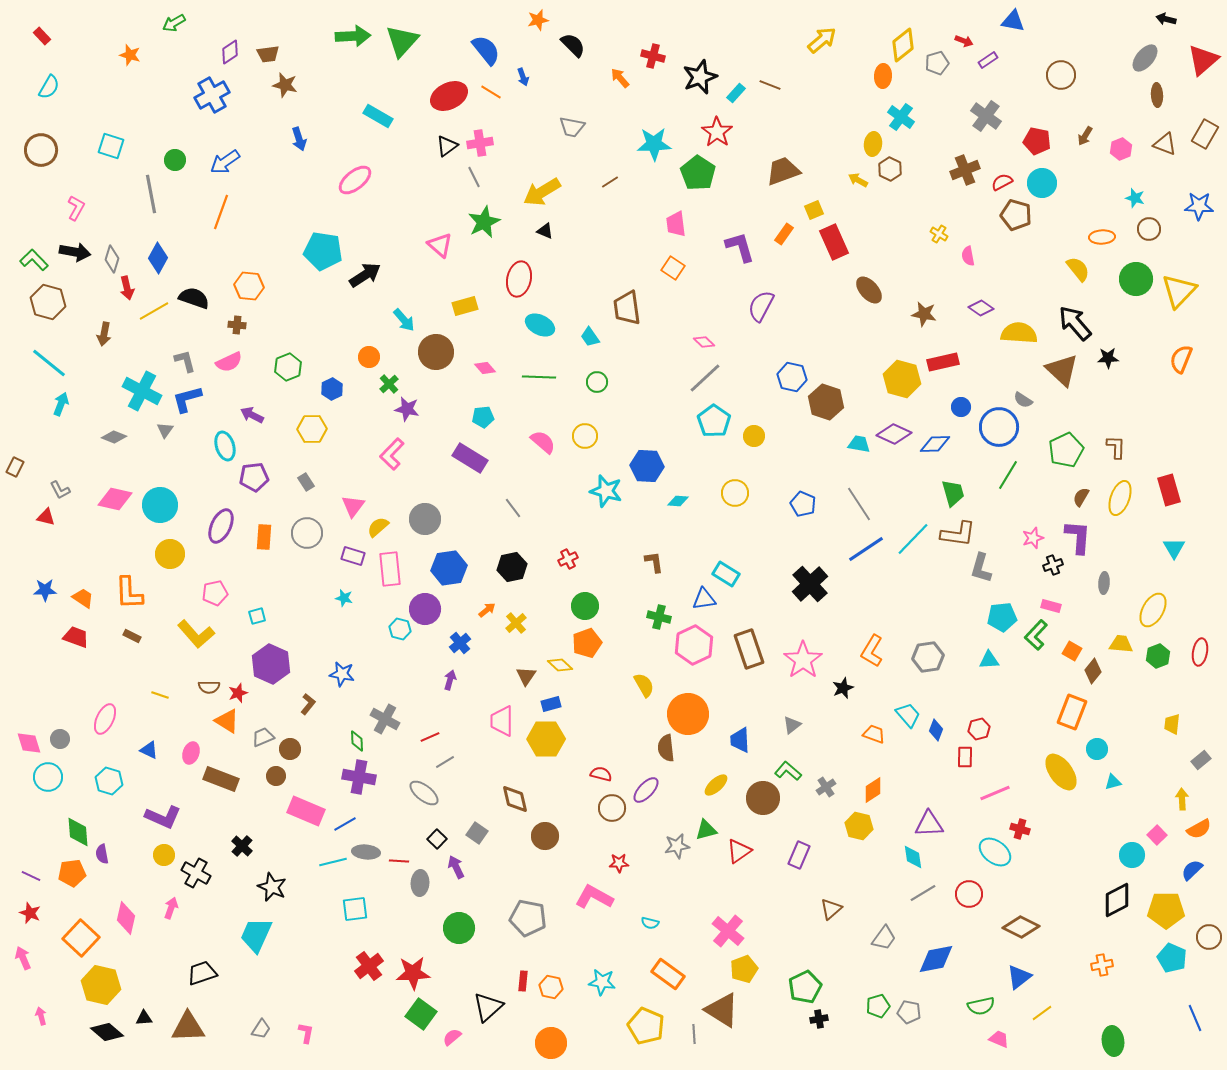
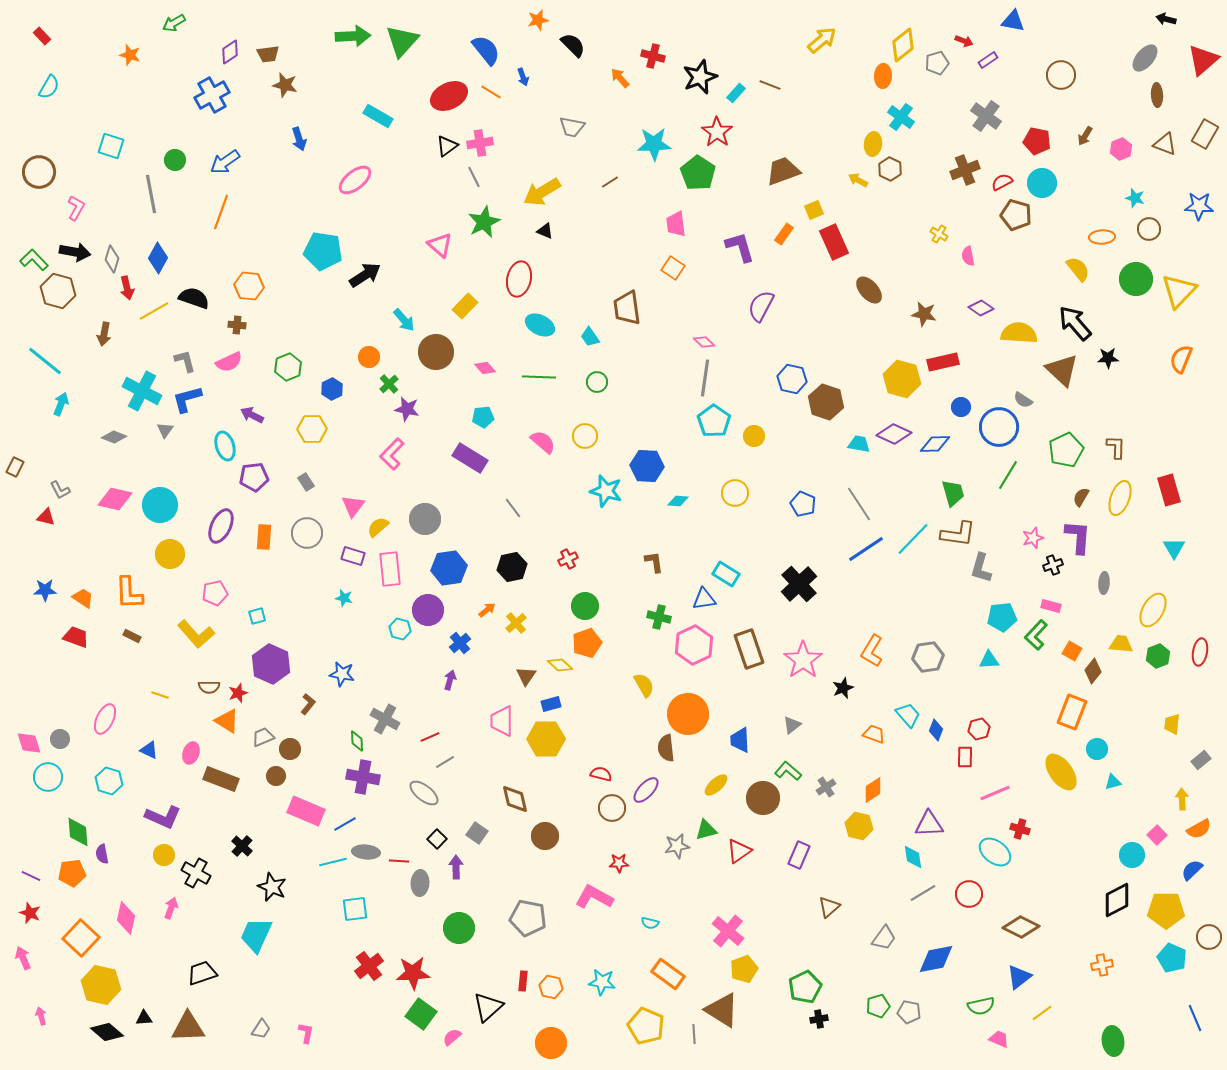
brown circle at (41, 150): moved 2 px left, 22 px down
brown hexagon at (48, 302): moved 10 px right, 11 px up
yellow rectangle at (465, 306): rotated 30 degrees counterclockwise
cyan line at (49, 363): moved 4 px left, 2 px up
blue hexagon at (792, 377): moved 2 px down
gray line at (705, 378): rotated 39 degrees counterclockwise
black cross at (810, 584): moved 11 px left
purple circle at (425, 609): moved 3 px right, 1 px down
purple cross at (359, 777): moved 4 px right
purple arrow at (456, 867): rotated 25 degrees clockwise
brown triangle at (831, 909): moved 2 px left, 2 px up
